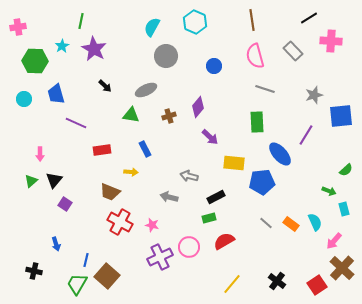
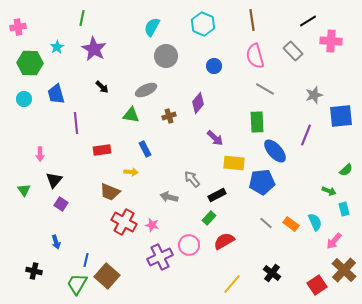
black line at (309, 18): moved 1 px left, 3 px down
green line at (81, 21): moved 1 px right, 3 px up
cyan hexagon at (195, 22): moved 8 px right, 2 px down
cyan star at (62, 46): moved 5 px left, 1 px down
green hexagon at (35, 61): moved 5 px left, 2 px down
black arrow at (105, 86): moved 3 px left, 1 px down
gray line at (265, 89): rotated 12 degrees clockwise
purple diamond at (198, 107): moved 4 px up
purple line at (76, 123): rotated 60 degrees clockwise
purple line at (306, 135): rotated 10 degrees counterclockwise
purple arrow at (210, 137): moved 5 px right, 1 px down
blue ellipse at (280, 154): moved 5 px left, 3 px up
gray arrow at (189, 176): moved 3 px right, 3 px down; rotated 36 degrees clockwise
green triangle at (31, 181): moved 7 px left, 9 px down; rotated 24 degrees counterclockwise
black rectangle at (216, 197): moved 1 px right, 2 px up
purple square at (65, 204): moved 4 px left
green rectangle at (209, 218): rotated 32 degrees counterclockwise
red cross at (120, 222): moved 4 px right
blue arrow at (56, 244): moved 2 px up
pink circle at (189, 247): moved 2 px up
brown cross at (342, 268): moved 2 px right, 2 px down
black cross at (277, 281): moved 5 px left, 8 px up
